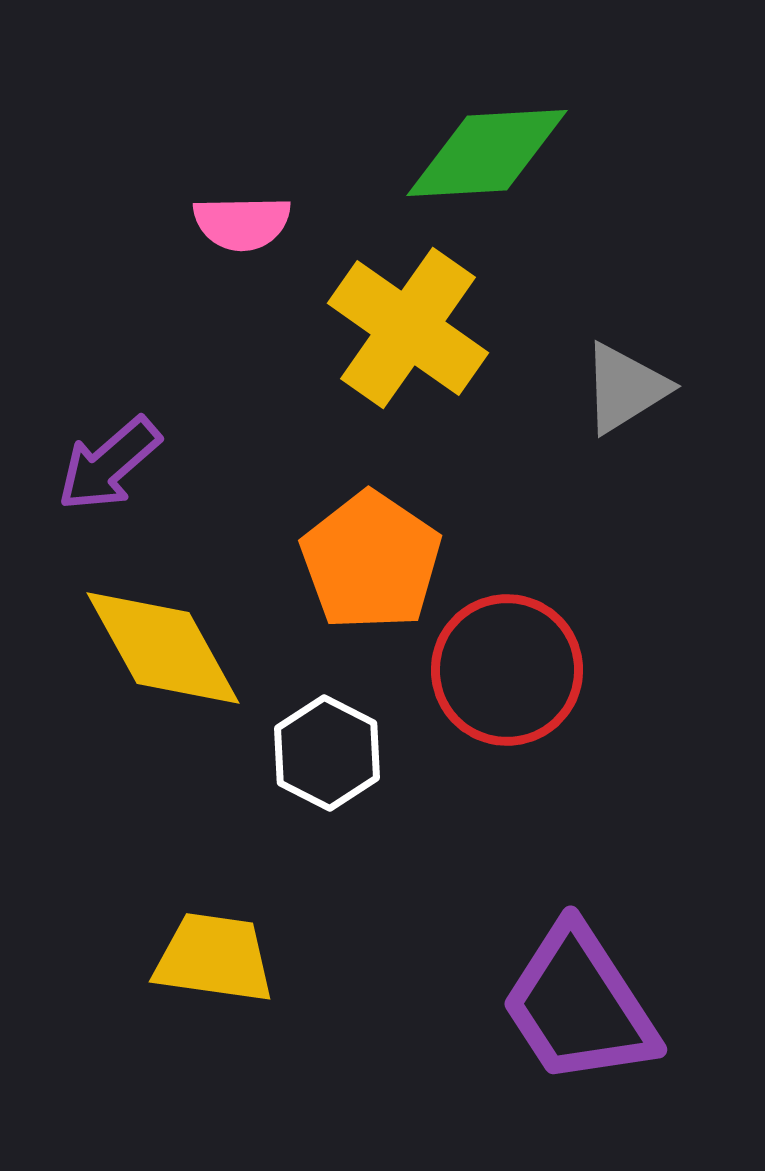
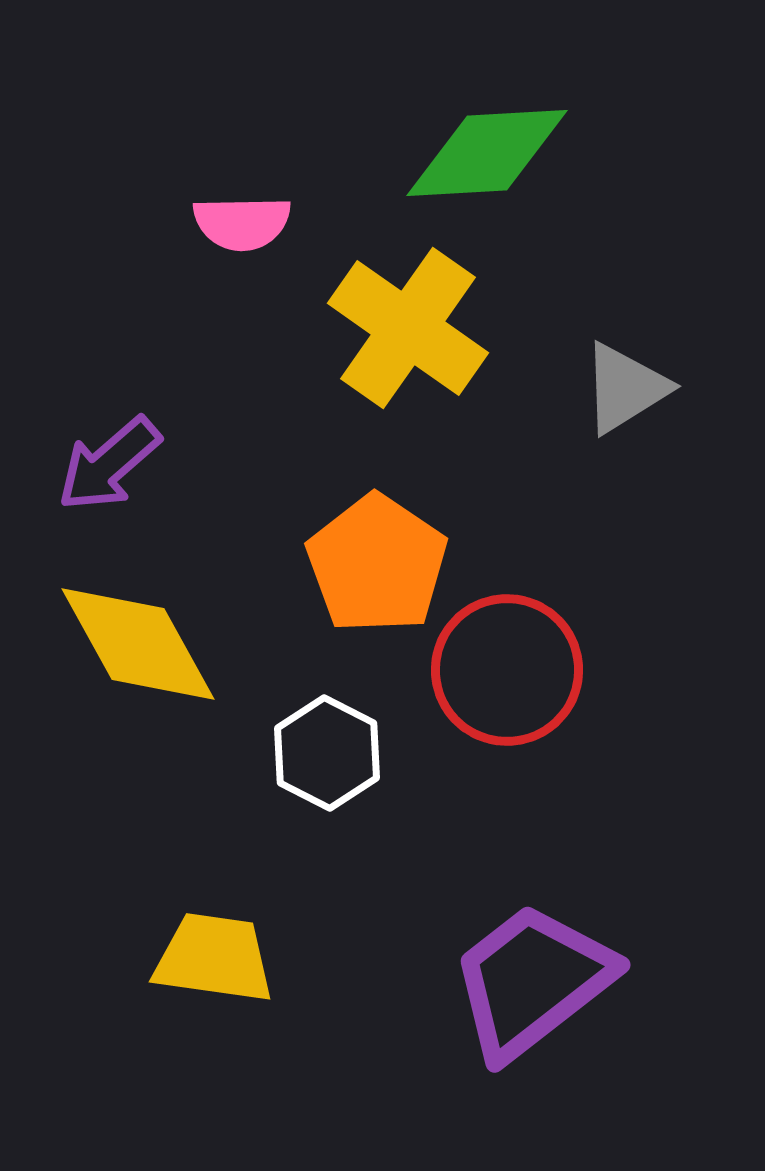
orange pentagon: moved 6 px right, 3 px down
yellow diamond: moved 25 px left, 4 px up
purple trapezoid: moved 47 px left, 24 px up; rotated 85 degrees clockwise
